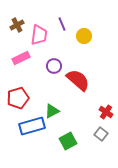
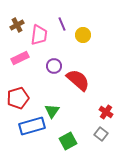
yellow circle: moved 1 px left, 1 px up
pink rectangle: moved 1 px left
green triangle: rotated 28 degrees counterclockwise
